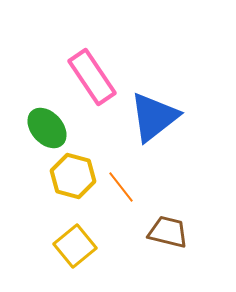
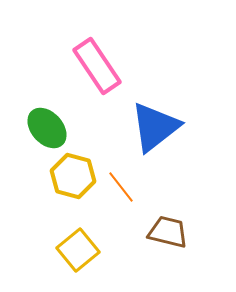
pink rectangle: moved 5 px right, 11 px up
blue triangle: moved 1 px right, 10 px down
yellow square: moved 3 px right, 4 px down
